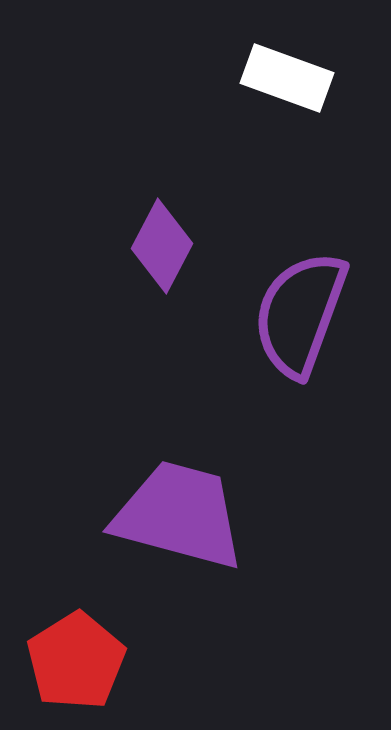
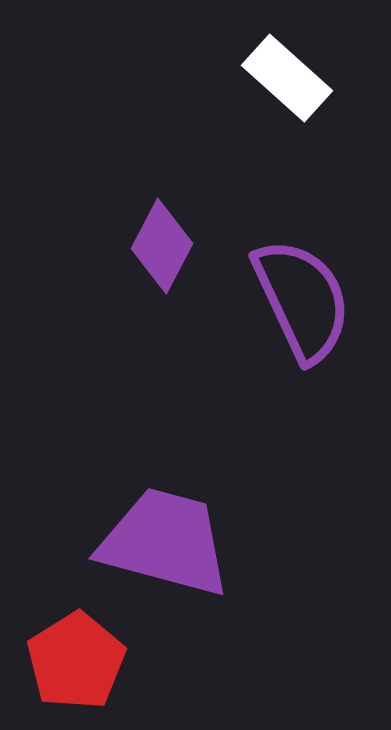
white rectangle: rotated 22 degrees clockwise
purple semicircle: moved 2 px right, 14 px up; rotated 135 degrees clockwise
purple trapezoid: moved 14 px left, 27 px down
